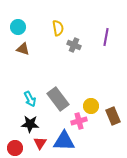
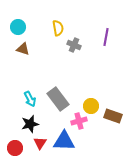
brown rectangle: rotated 48 degrees counterclockwise
black star: rotated 18 degrees counterclockwise
